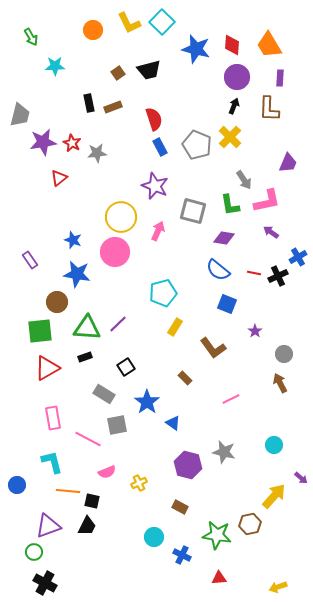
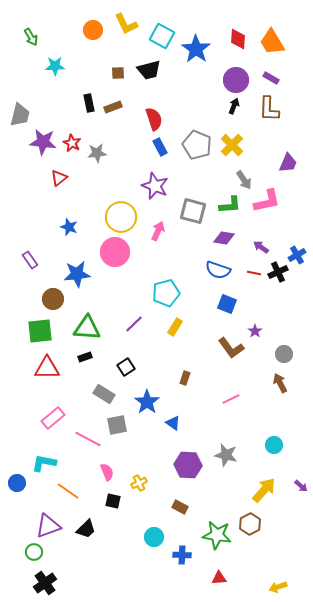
cyan square at (162, 22): moved 14 px down; rotated 15 degrees counterclockwise
yellow L-shape at (129, 23): moved 3 px left, 1 px down
red diamond at (232, 45): moved 6 px right, 6 px up
orange trapezoid at (269, 45): moved 3 px right, 3 px up
blue star at (196, 49): rotated 20 degrees clockwise
brown square at (118, 73): rotated 32 degrees clockwise
purple circle at (237, 77): moved 1 px left, 3 px down
purple rectangle at (280, 78): moved 9 px left; rotated 63 degrees counterclockwise
yellow cross at (230, 137): moved 2 px right, 8 px down
purple star at (43, 142): rotated 16 degrees clockwise
green L-shape at (230, 205): rotated 85 degrees counterclockwise
purple arrow at (271, 232): moved 10 px left, 15 px down
blue star at (73, 240): moved 4 px left, 13 px up
blue cross at (298, 257): moved 1 px left, 2 px up
blue semicircle at (218, 270): rotated 20 degrees counterclockwise
blue star at (77, 274): rotated 16 degrees counterclockwise
black cross at (278, 276): moved 4 px up
cyan pentagon at (163, 293): moved 3 px right
brown circle at (57, 302): moved 4 px left, 3 px up
purple line at (118, 324): moved 16 px right
brown L-shape at (213, 348): moved 18 px right
red triangle at (47, 368): rotated 28 degrees clockwise
brown rectangle at (185, 378): rotated 64 degrees clockwise
pink rectangle at (53, 418): rotated 60 degrees clockwise
gray star at (224, 452): moved 2 px right, 3 px down
cyan L-shape at (52, 462): moved 8 px left, 1 px down; rotated 65 degrees counterclockwise
purple hexagon at (188, 465): rotated 12 degrees counterclockwise
pink semicircle at (107, 472): rotated 90 degrees counterclockwise
purple arrow at (301, 478): moved 8 px down
blue circle at (17, 485): moved 2 px up
orange line at (68, 491): rotated 30 degrees clockwise
yellow arrow at (274, 496): moved 10 px left, 6 px up
black square at (92, 501): moved 21 px right
brown hexagon at (250, 524): rotated 15 degrees counterclockwise
black trapezoid at (87, 526): moved 1 px left, 3 px down; rotated 20 degrees clockwise
blue cross at (182, 555): rotated 24 degrees counterclockwise
black cross at (45, 583): rotated 25 degrees clockwise
